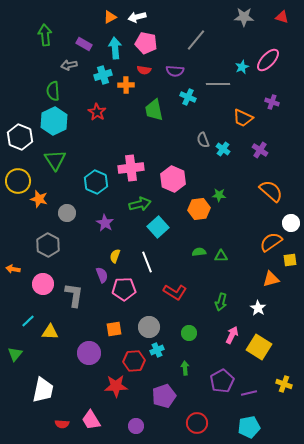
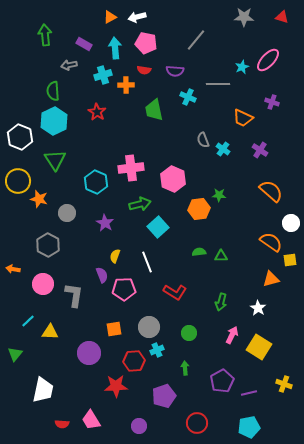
orange semicircle at (271, 242): rotated 70 degrees clockwise
purple circle at (136, 426): moved 3 px right
